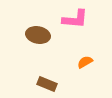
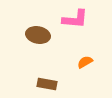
brown rectangle: rotated 12 degrees counterclockwise
